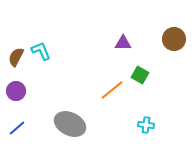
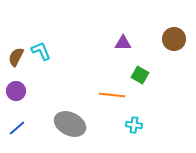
orange line: moved 5 px down; rotated 45 degrees clockwise
cyan cross: moved 12 px left
